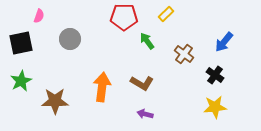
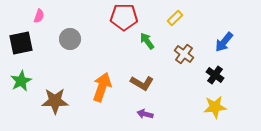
yellow rectangle: moved 9 px right, 4 px down
orange arrow: rotated 12 degrees clockwise
